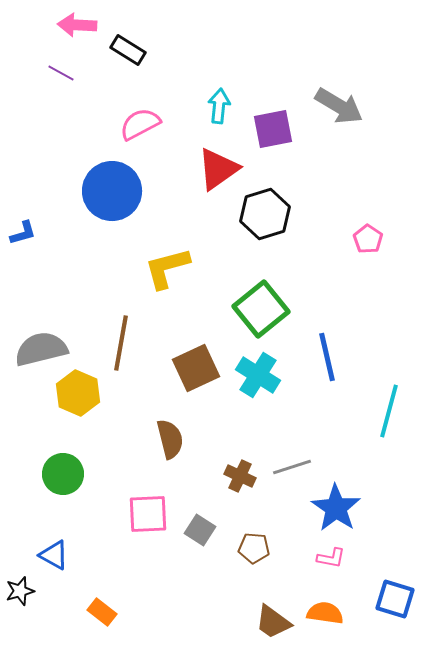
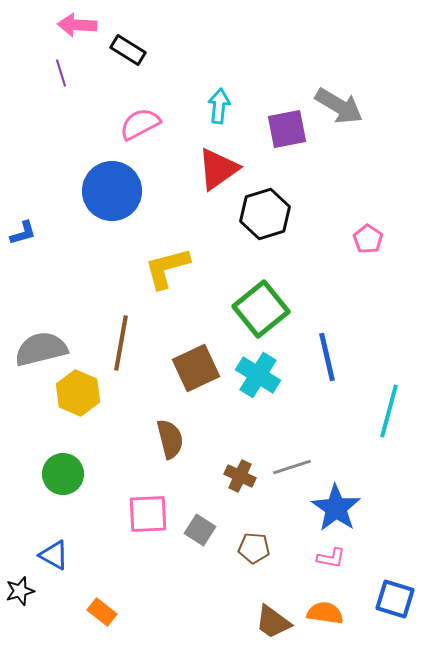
purple line: rotated 44 degrees clockwise
purple square: moved 14 px right
